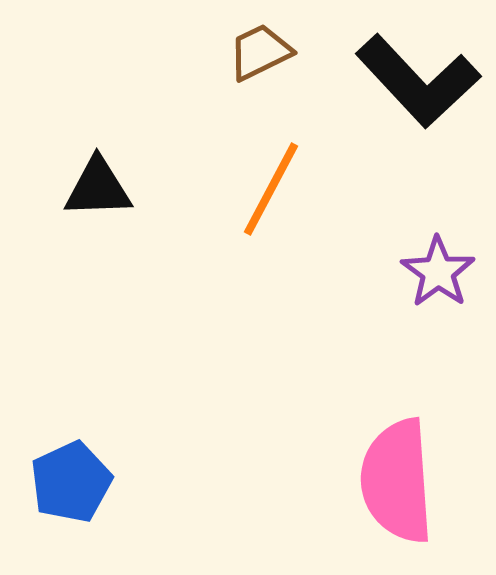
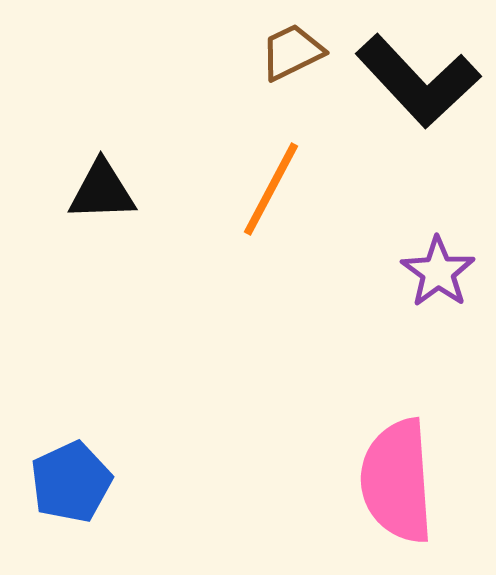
brown trapezoid: moved 32 px right
black triangle: moved 4 px right, 3 px down
